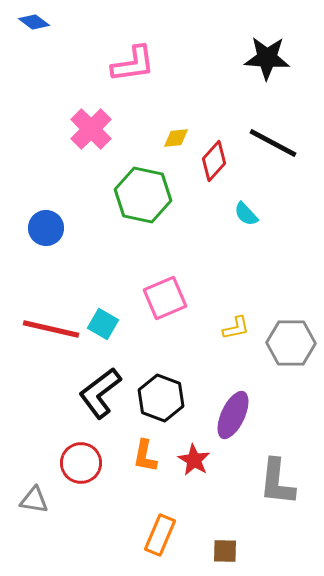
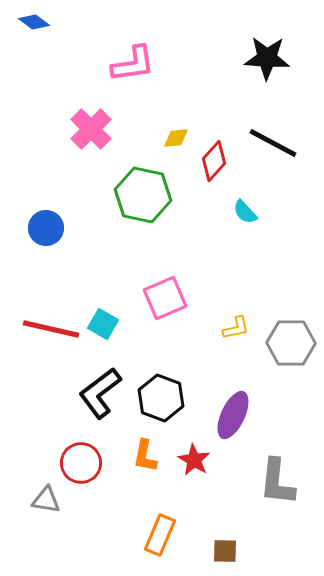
cyan semicircle: moved 1 px left, 2 px up
gray triangle: moved 12 px right
